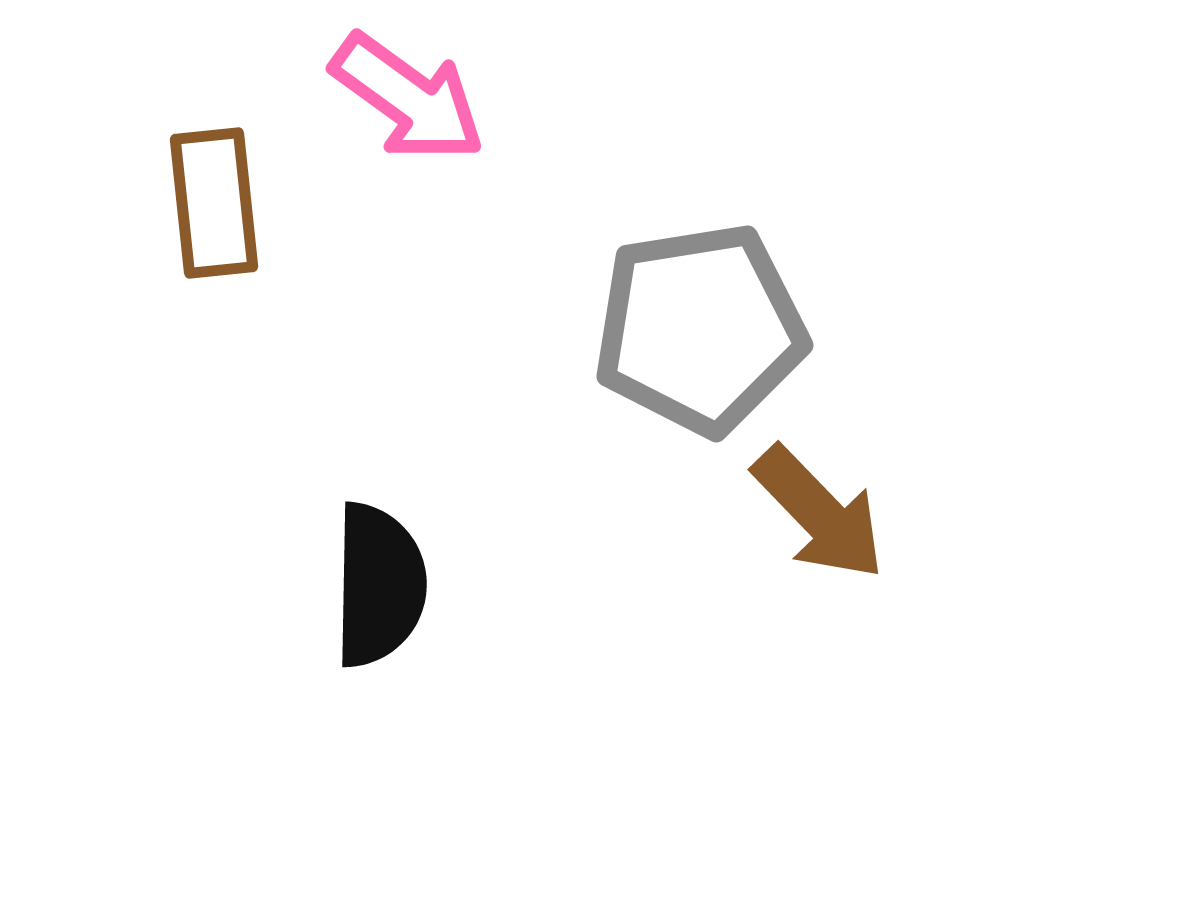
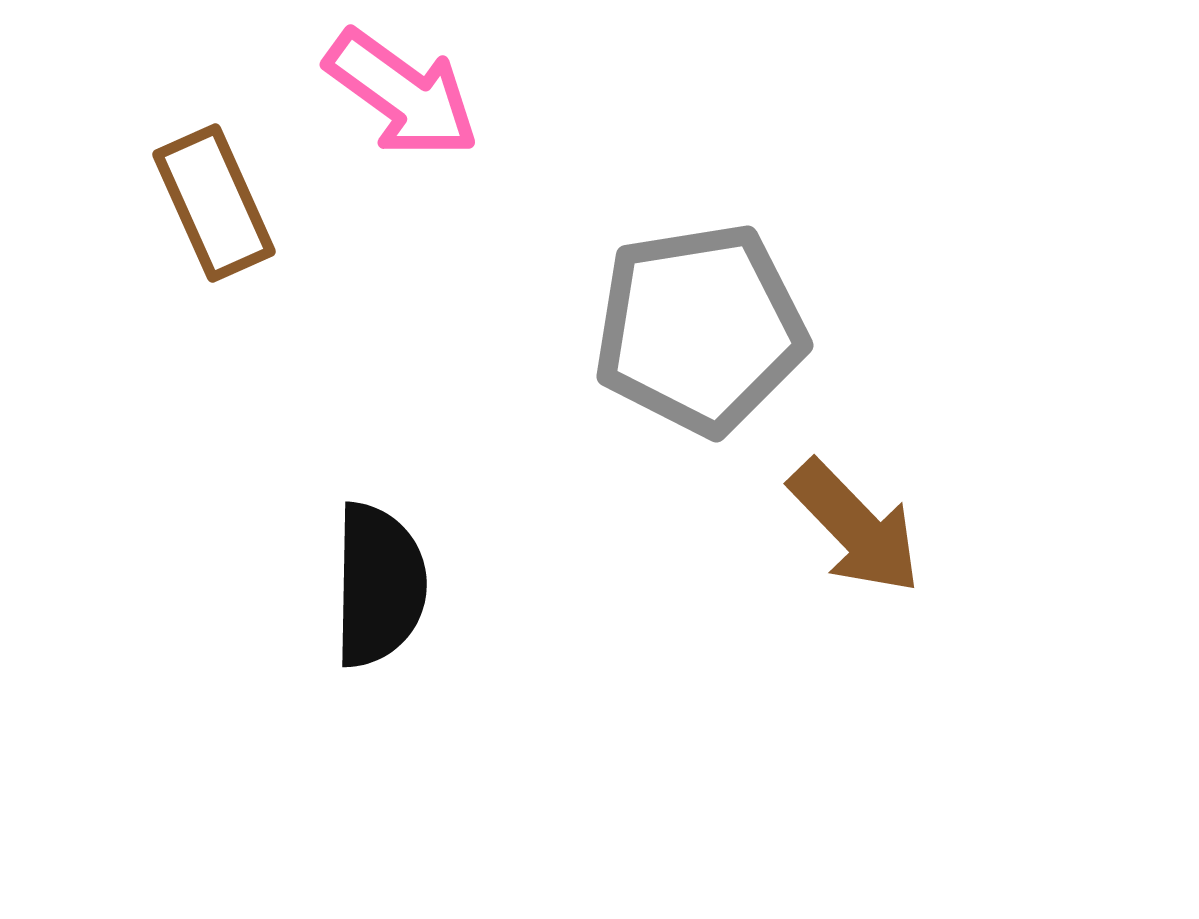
pink arrow: moved 6 px left, 4 px up
brown rectangle: rotated 18 degrees counterclockwise
brown arrow: moved 36 px right, 14 px down
